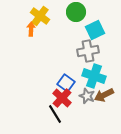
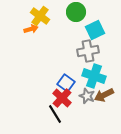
orange arrow: rotated 72 degrees clockwise
